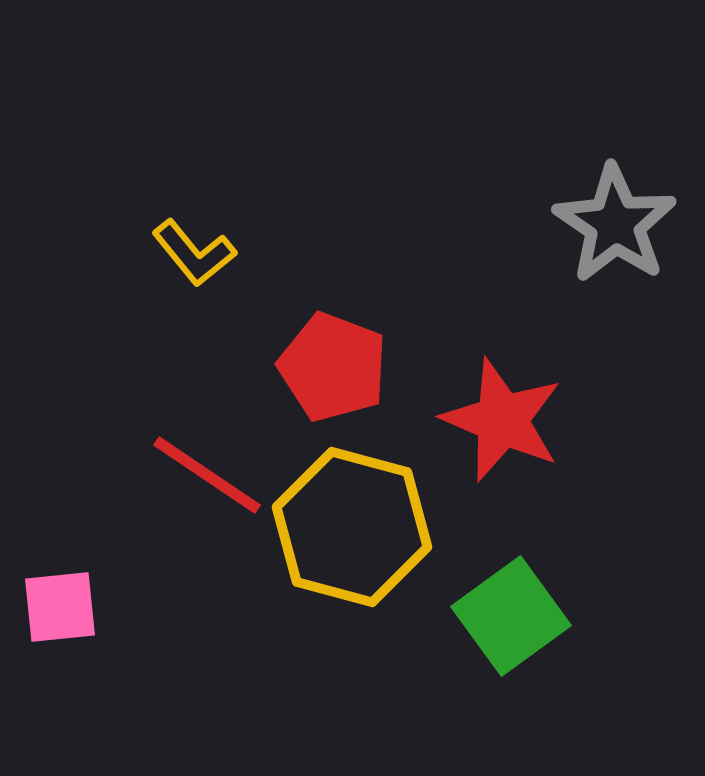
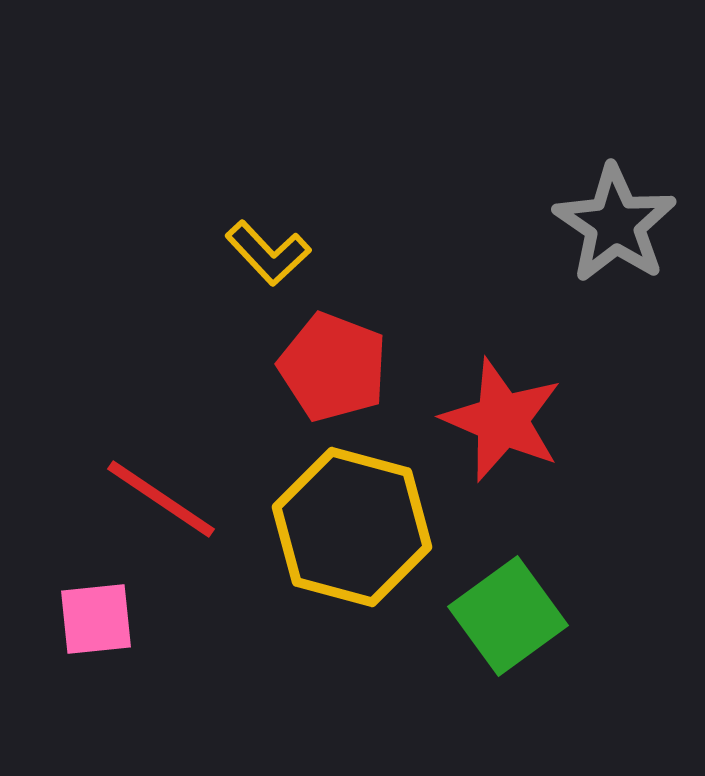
yellow L-shape: moved 74 px right; rotated 4 degrees counterclockwise
red line: moved 46 px left, 24 px down
pink square: moved 36 px right, 12 px down
green square: moved 3 px left
